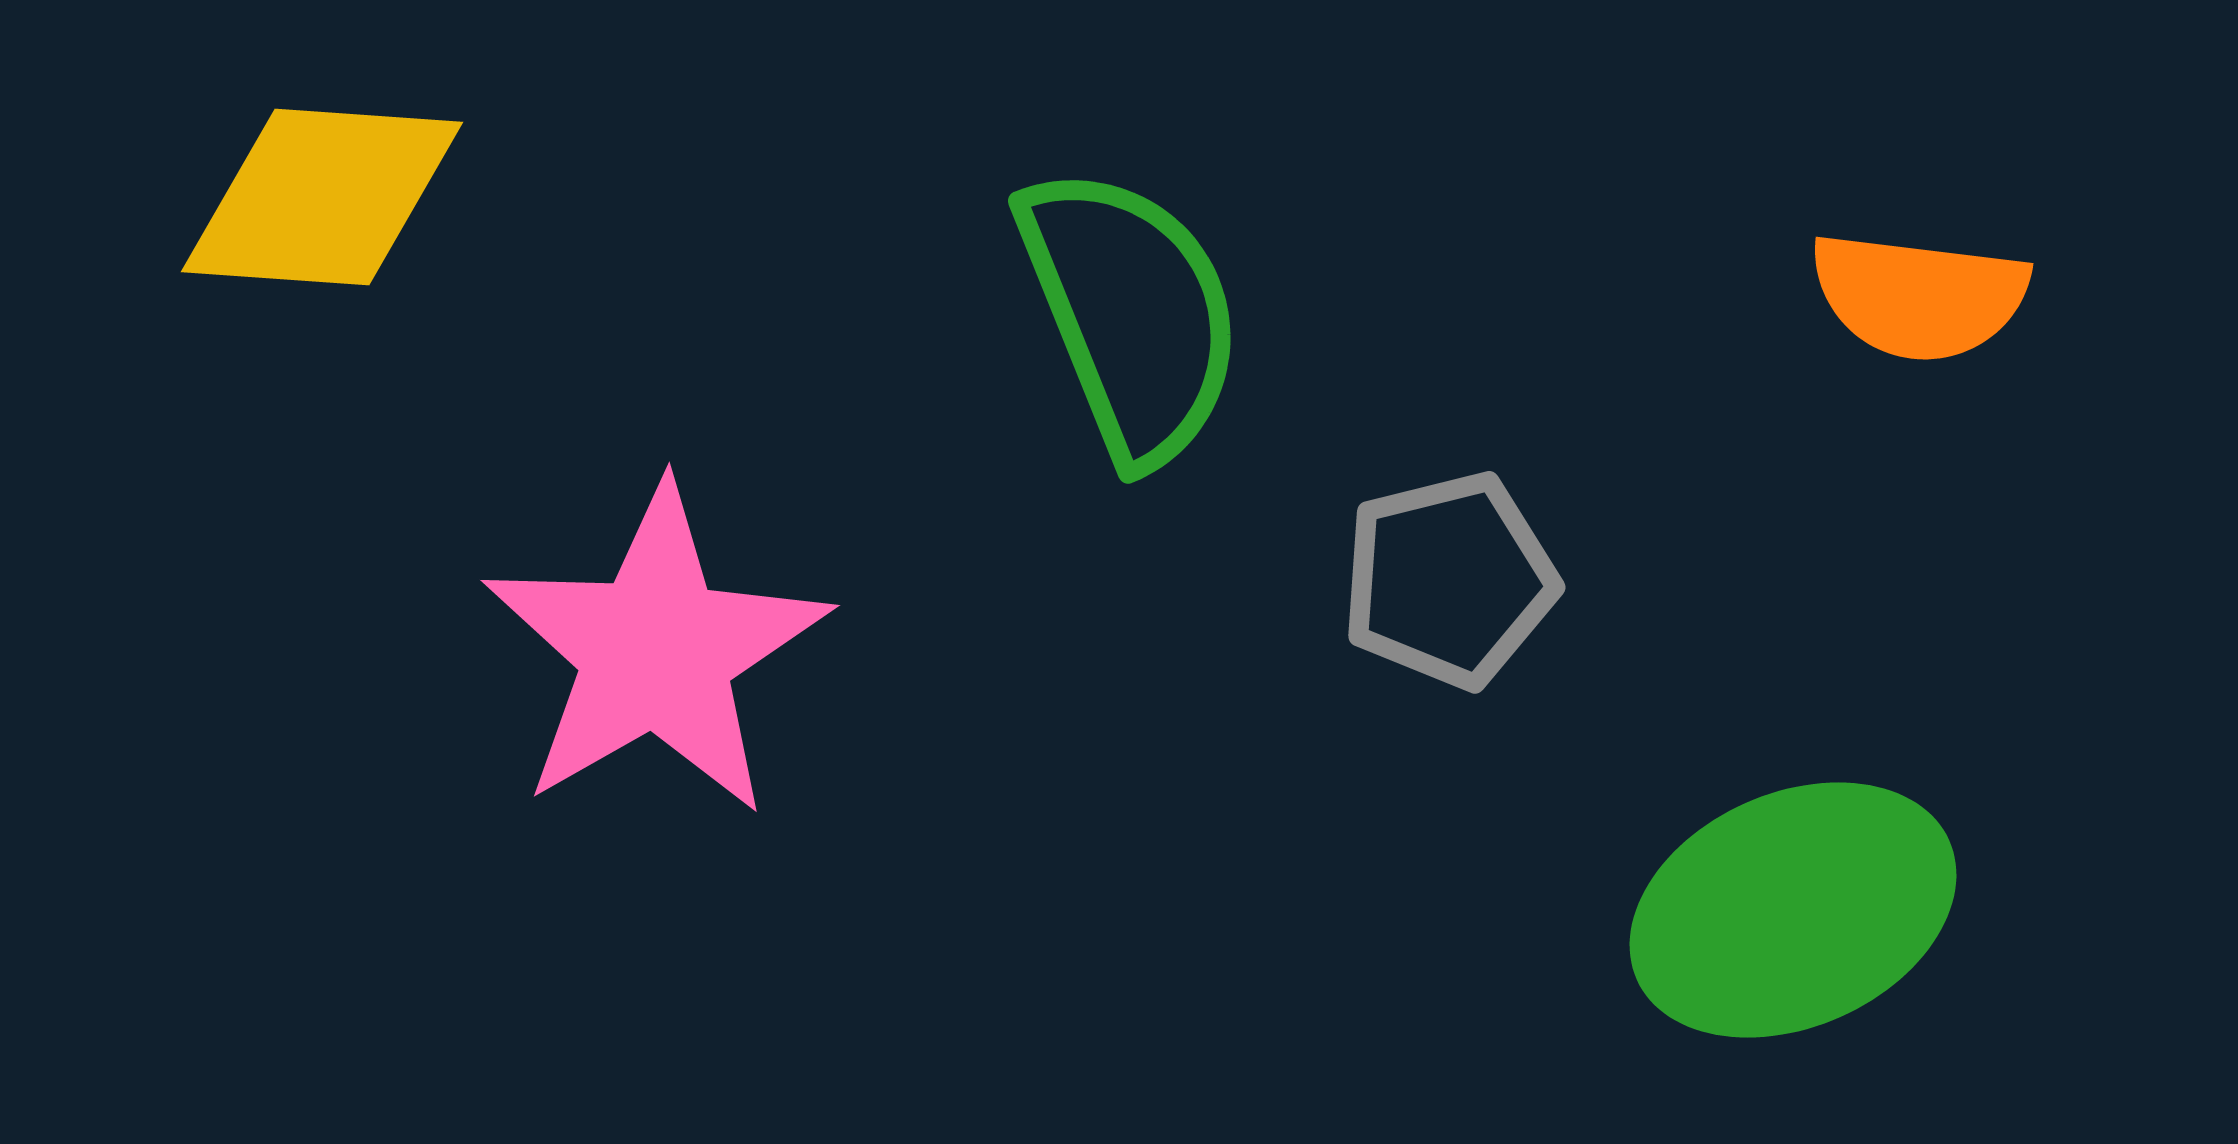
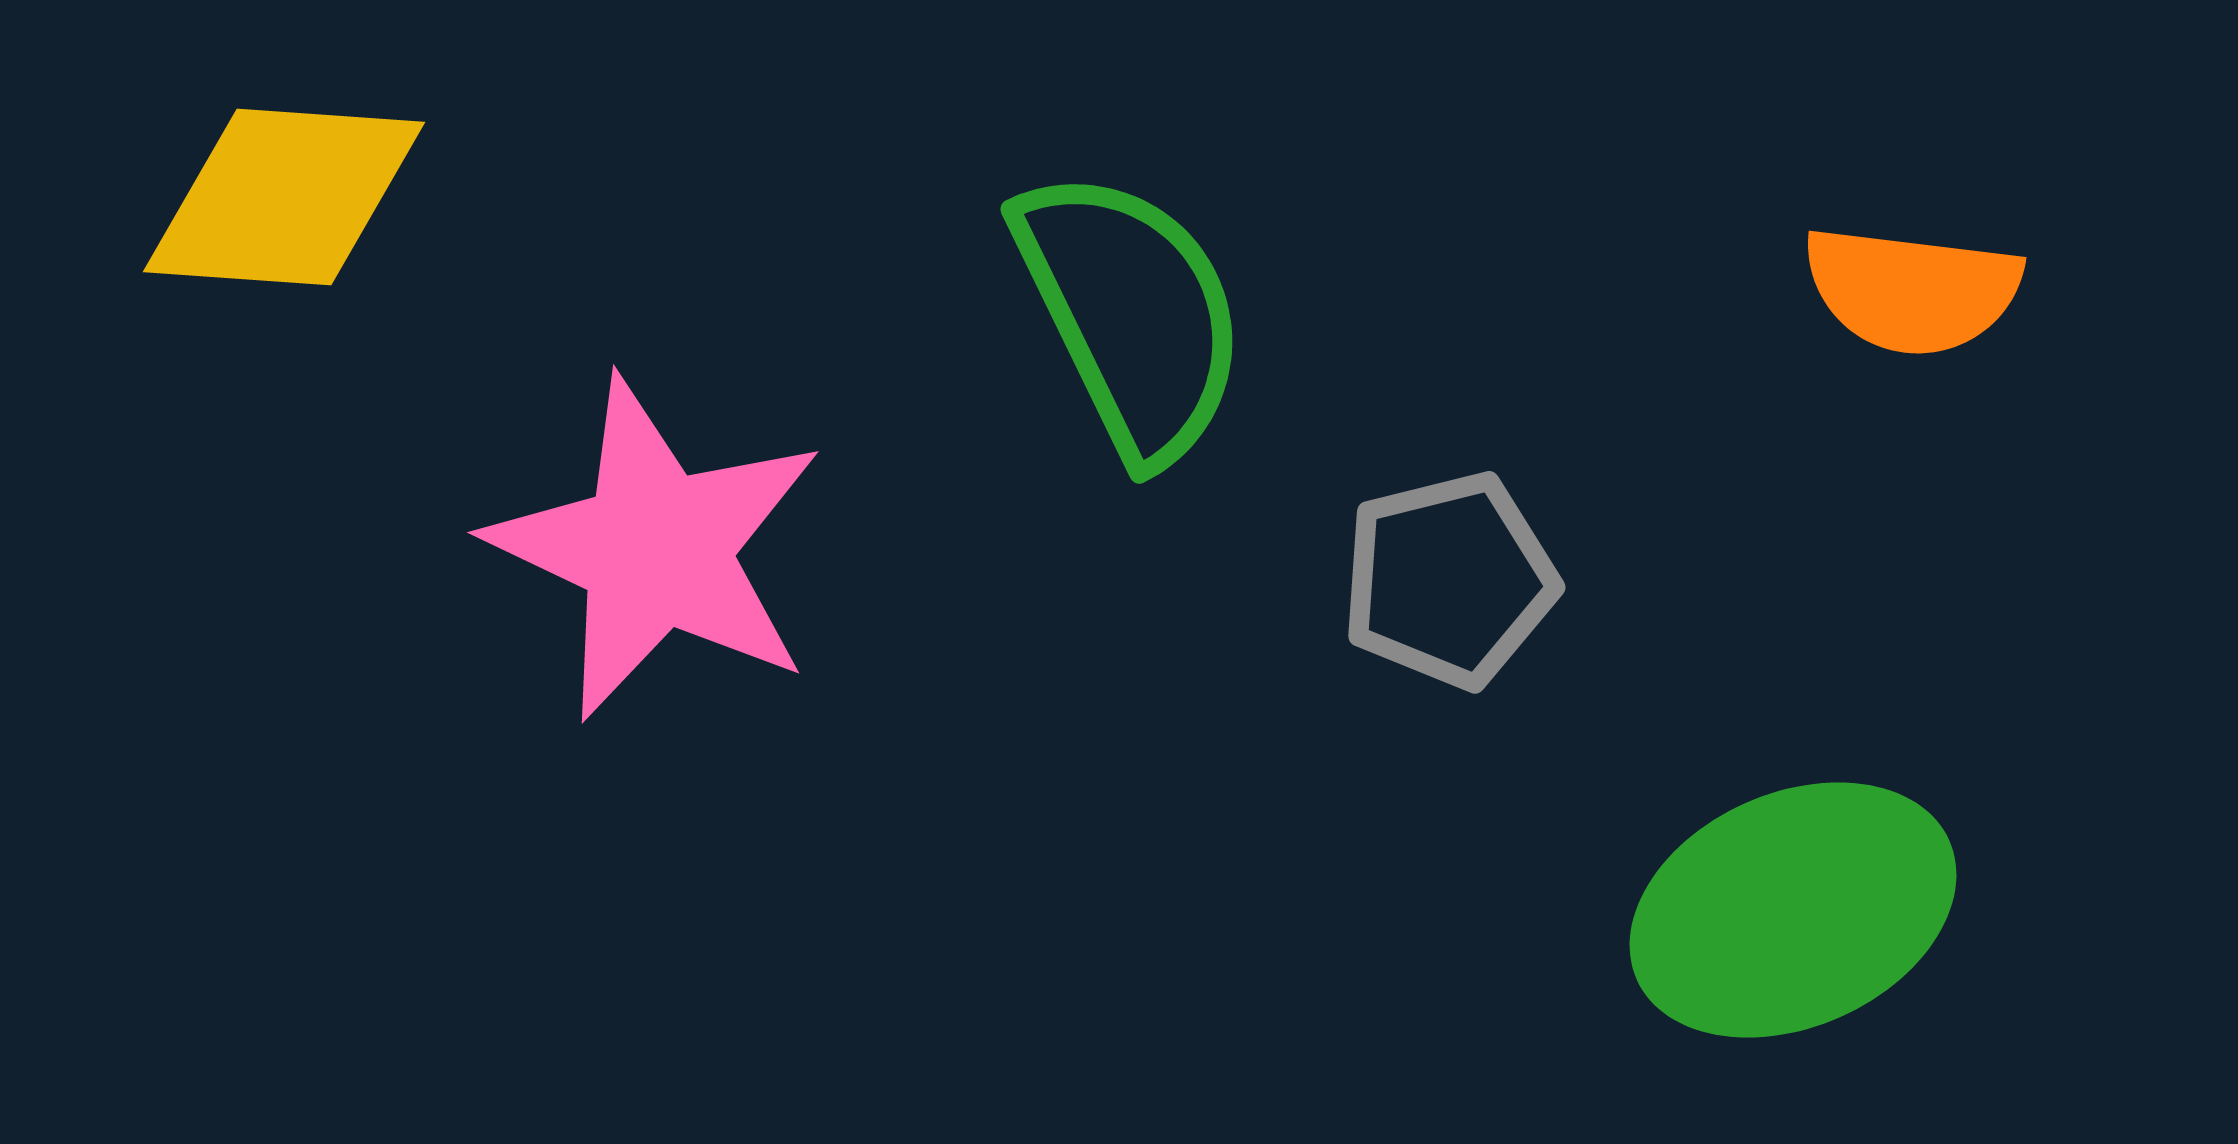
yellow diamond: moved 38 px left
orange semicircle: moved 7 px left, 6 px up
green semicircle: rotated 4 degrees counterclockwise
pink star: moved 102 px up; rotated 17 degrees counterclockwise
